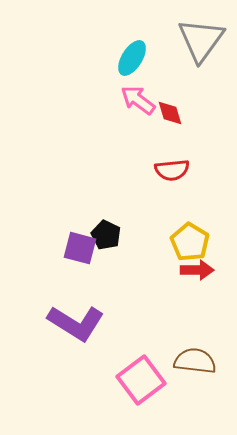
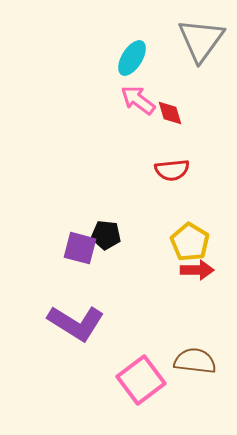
black pentagon: rotated 20 degrees counterclockwise
